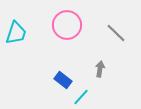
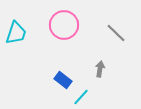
pink circle: moved 3 px left
